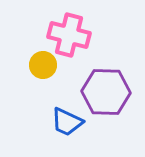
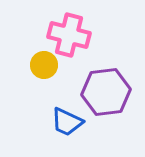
yellow circle: moved 1 px right
purple hexagon: rotated 9 degrees counterclockwise
